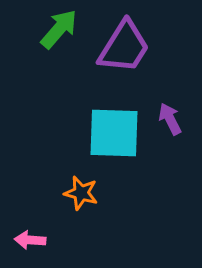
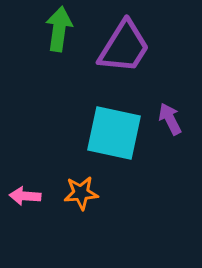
green arrow: rotated 33 degrees counterclockwise
cyan square: rotated 10 degrees clockwise
orange star: rotated 20 degrees counterclockwise
pink arrow: moved 5 px left, 44 px up
